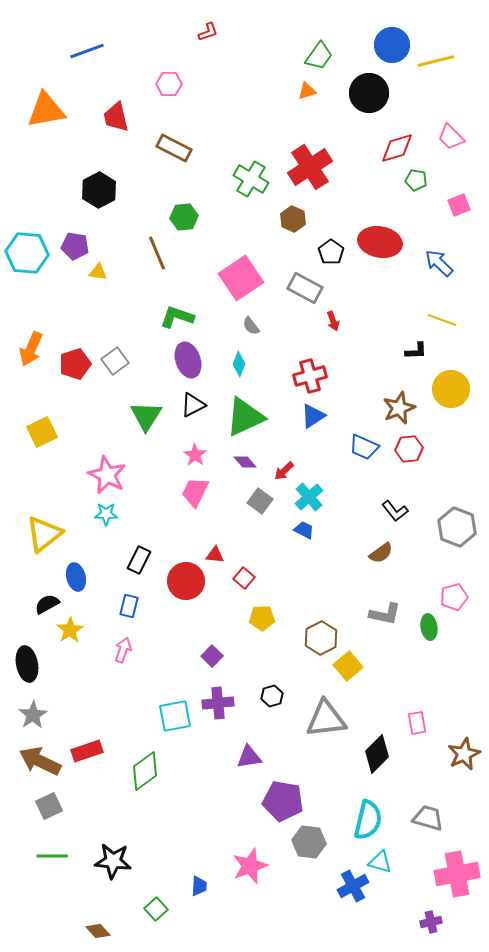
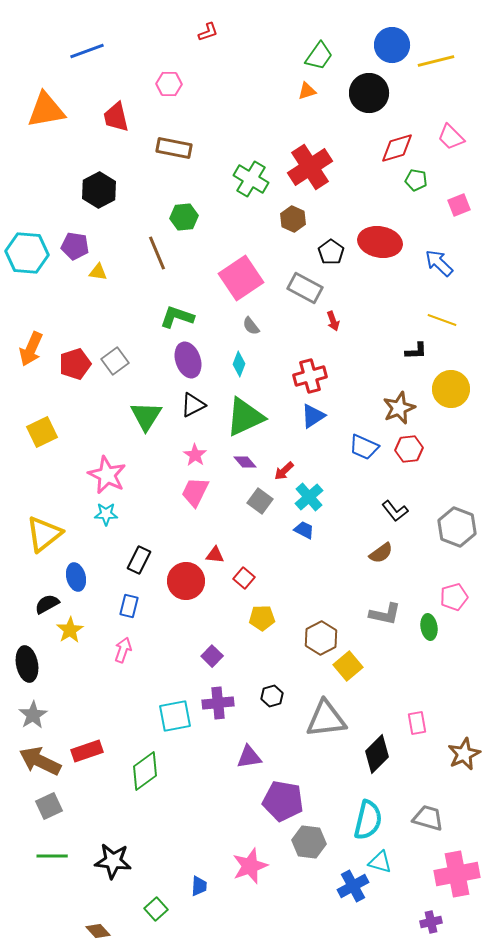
brown rectangle at (174, 148): rotated 16 degrees counterclockwise
